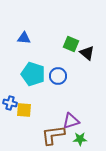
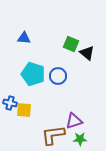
purple triangle: moved 3 px right
